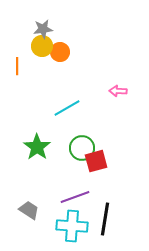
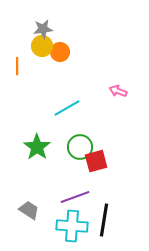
pink arrow: rotated 18 degrees clockwise
green circle: moved 2 px left, 1 px up
black line: moved 1 px left, 1 px down
